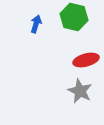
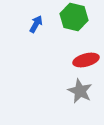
blue arrow: rotated 12 degrees clockwise
